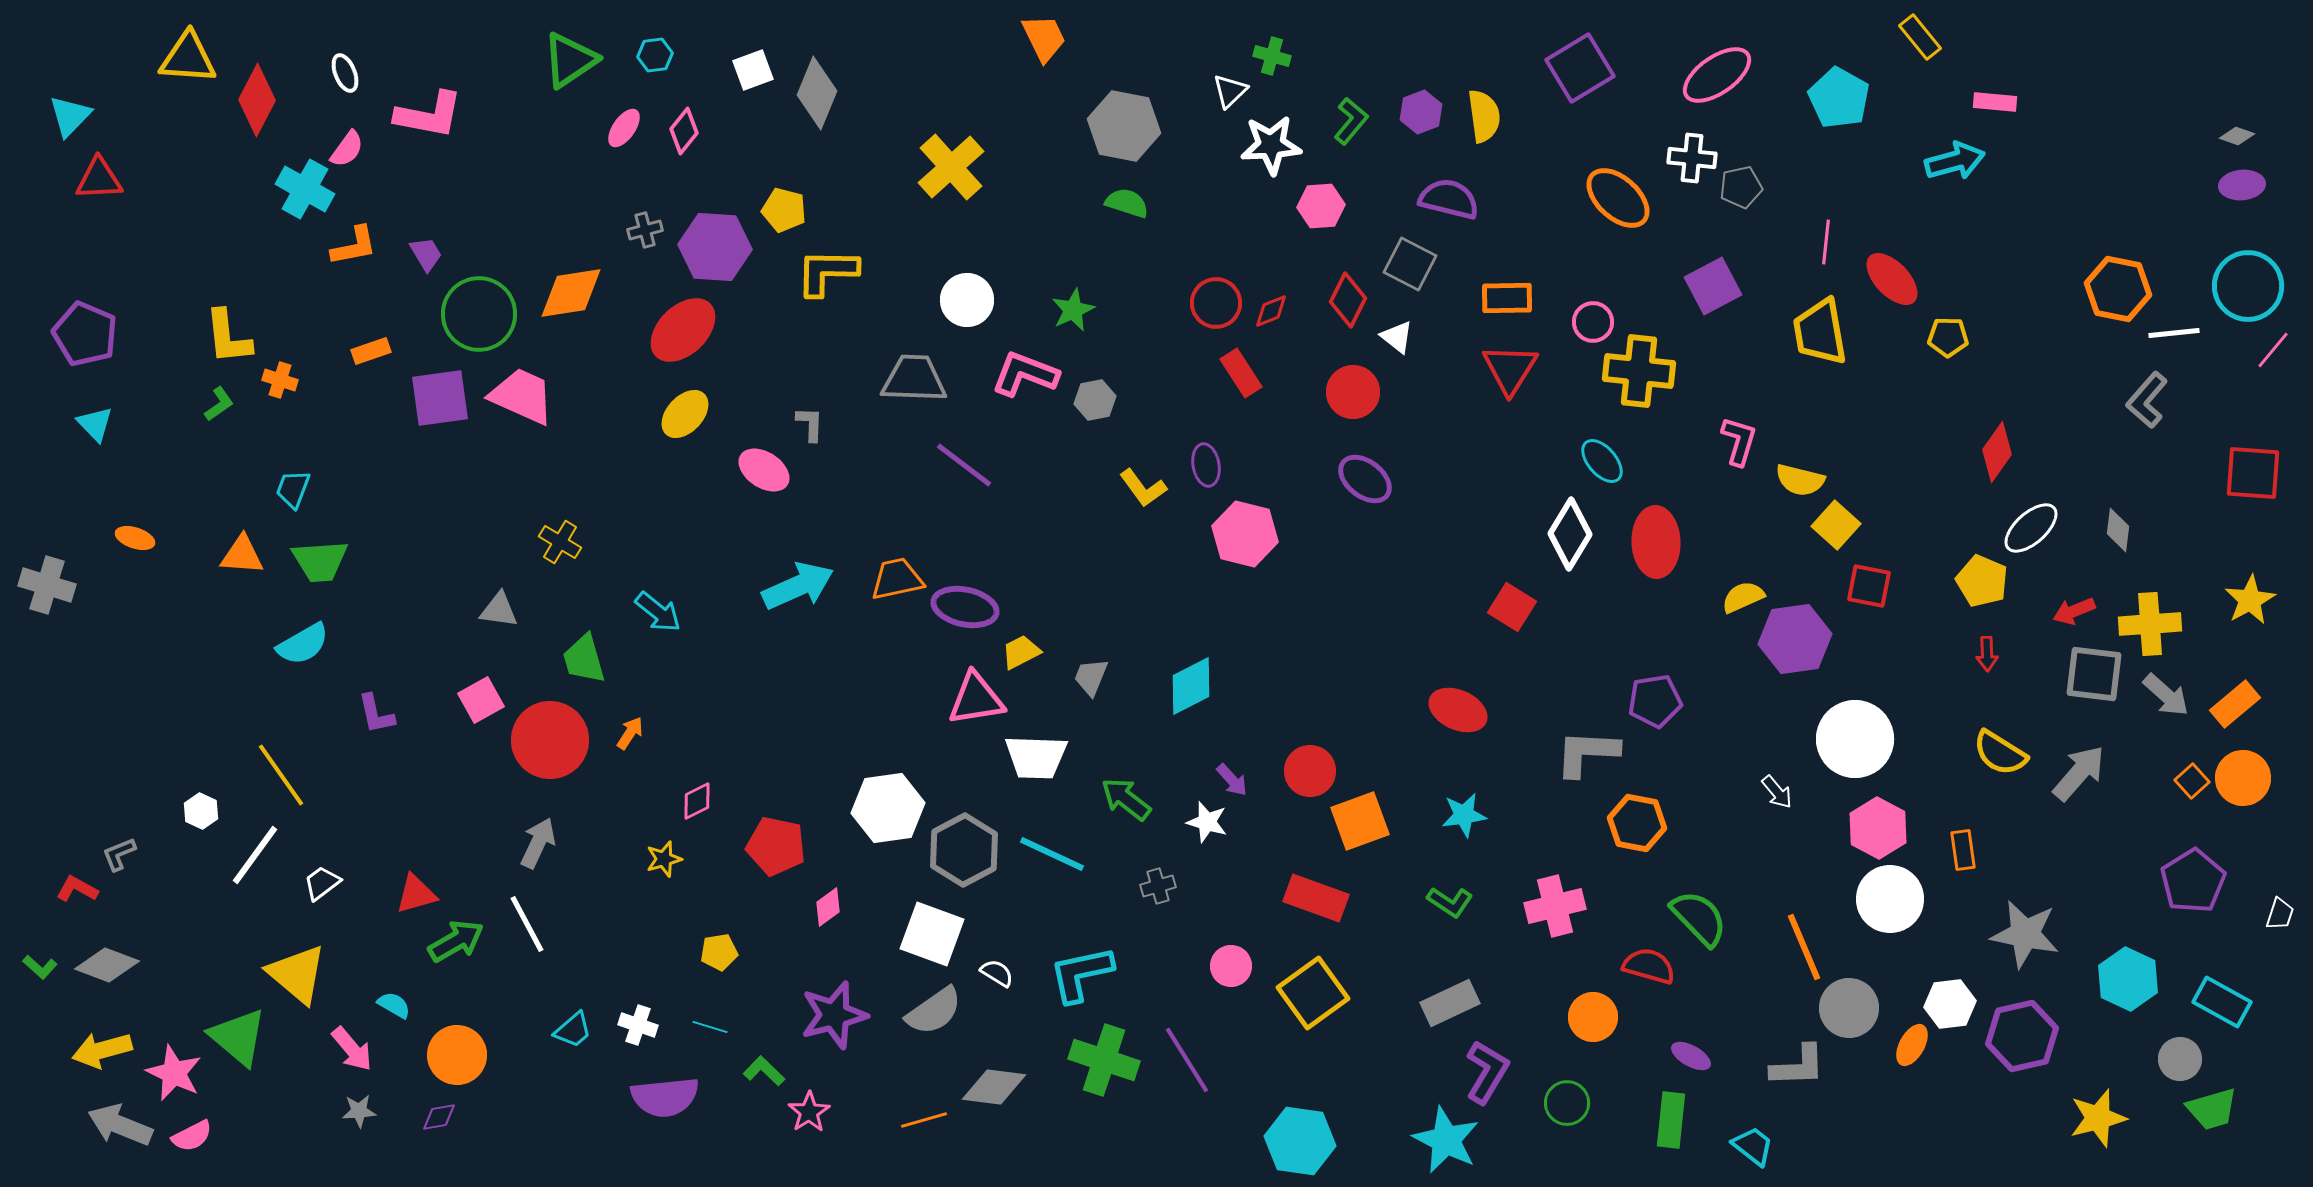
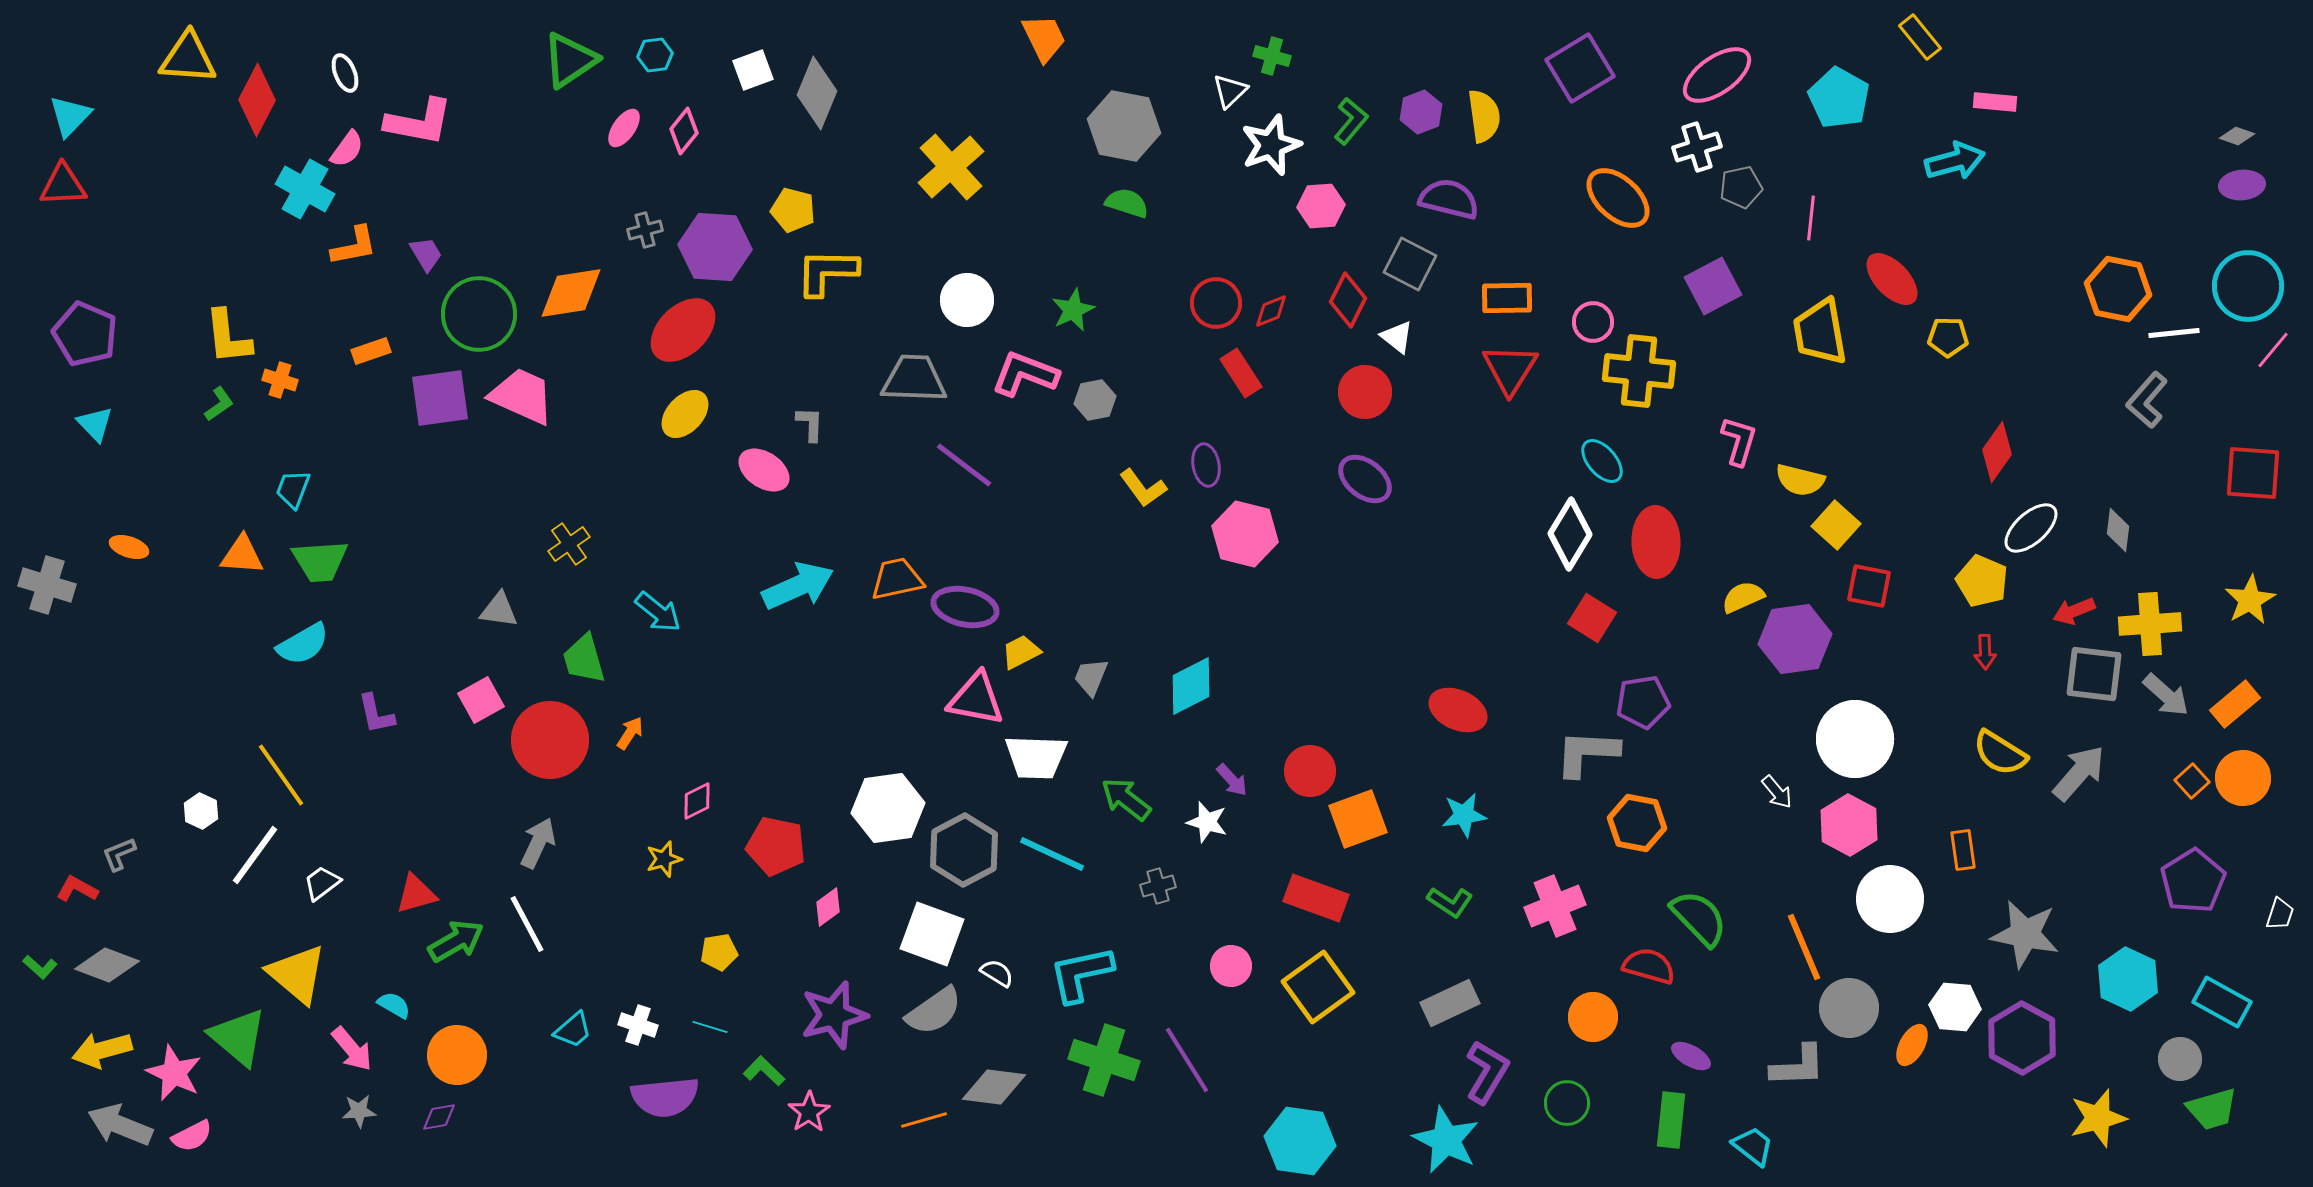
pink L-shape at (429, 115): moved 10 px left, 7 px down
white star at (1271, 145): rotated 16 degrees counterclockwise
white cross at (1692, 158): moved 5 px right, 11 px up; rotated 24 degrees counterclockwise
red triangle at (99, 179): moved 36 px left, 6 px down
yellow pentagon at (784, 210): moved 9 px right
pink line at (1826, 242): moved 15 px left, 24 px up
red circle at (1353, 392): moved 12 px right
orange ellipse at (135, 538): moved 6 px left, 9 px down
yellow cross at (560, 542): moved 9 px right, 2 px down; rotated 24 degrees clockwise
red square at (1512, 607): moved 80 px right, 11 px down
red arrow at (1987, 654): moved 2 px left, 2 px up
pink triangle at (976, 699): rotated 20 degrees clockwise
purple pentagon at (1655, 701): moved 12 px left, 1 px down
orange square at (1360, 821): moved 2 px left, 2 px up
pink hexagon at (1878, 828): moved 29 px left, 3 px up
pink cross at (1555, 906): rotated 8 degrees counterclockwise
yellow square at (1313, 993): moved 5 px right, 6 px up
white hexagon at (1950, 1004): moved 5 px right, 3 px down; rotated 12 degrees clockwise
purple hexagon at (2022, 1036): moved 2 px down; rotated 18 degrees counterclockwise
